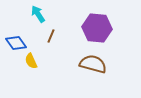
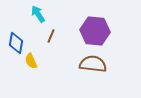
purple hexagon: moved 2 px left, 3 px down
blue diamond: rotated 45 degrees clockwise
brown semicircle: rotated 8 degrees counterclockwise
